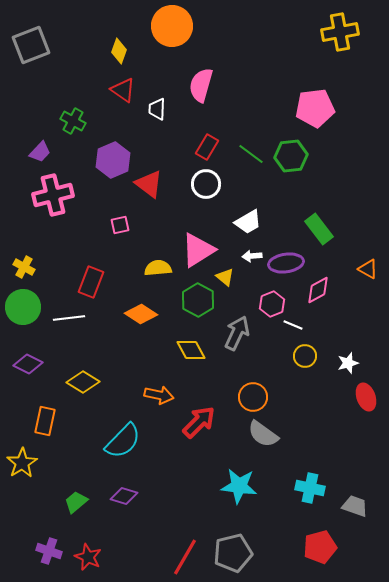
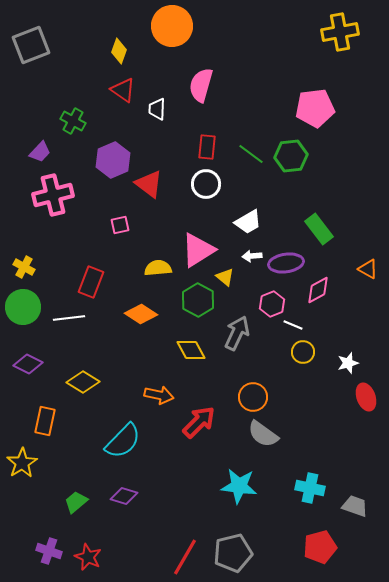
red rectangle at (207, 147): rotated 25 degrees counterclockwise
yellow circle at (305, 356): moved 2 px left, 4 px up
